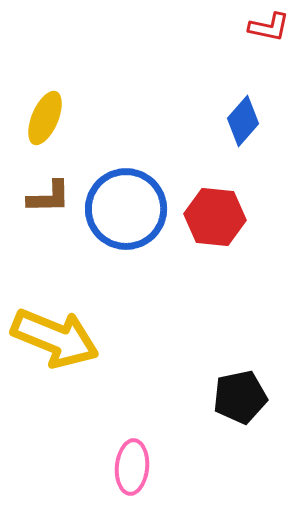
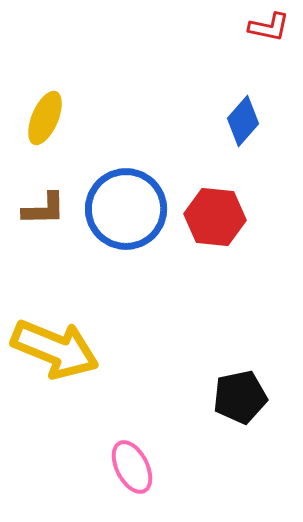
brown L-shape: moved 5 px left, 12 px down
yellow arrow: moved 11 px down
pink ellipse: rotated 32 degrees counterclockwise
